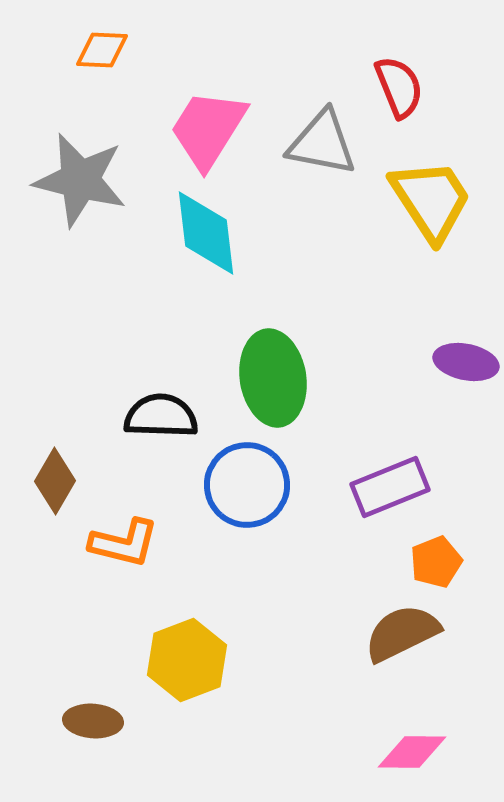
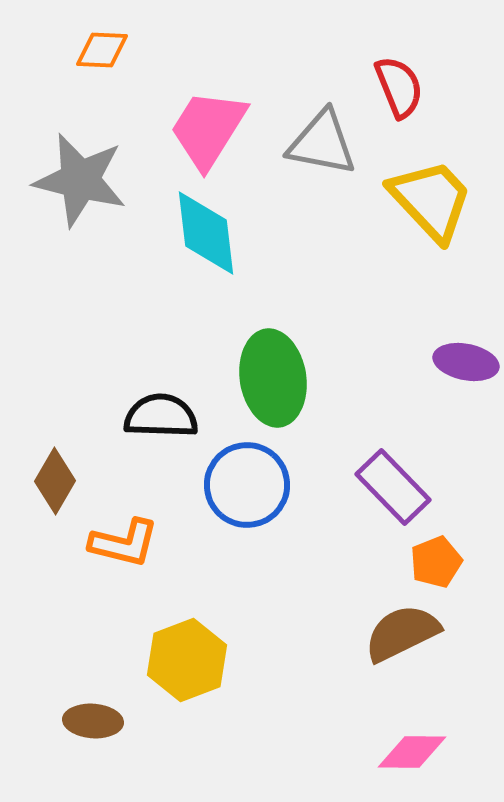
yellow trapezoid: rotated 10 degrees counterclockwise
purple rectangle: moved 3 px right; rotated 68 degrees clockwise
